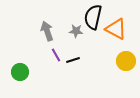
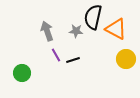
yellow circle: moved 2 px up
green circle: moved 2 px right, 1 px down
